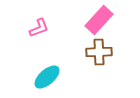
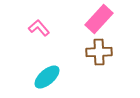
pink rectangle: moved 1 px up
pink L-shape: rotated 110 degrees counterclockwise
